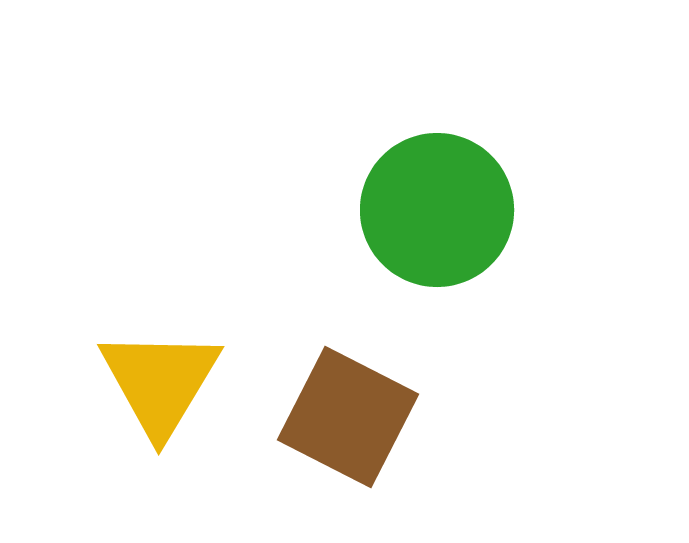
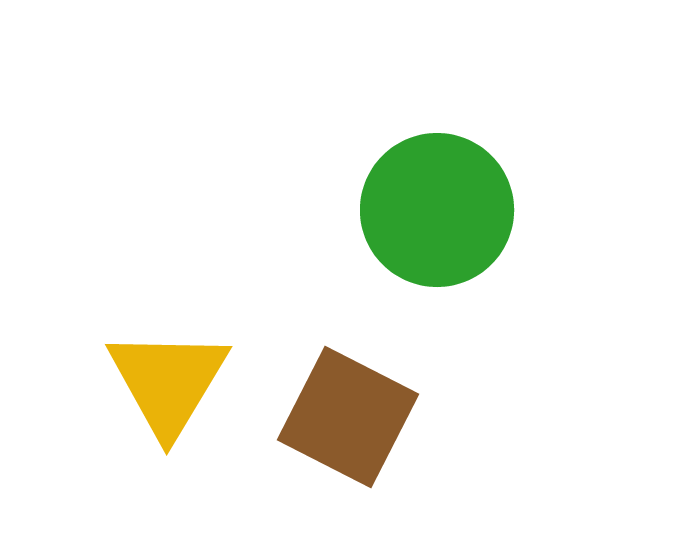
yellow triangle: moved 8 px right
